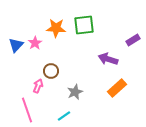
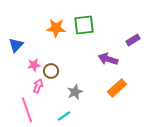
pink star: moved 1 px left, 22 px down; rotated 24 degrees clockwise
